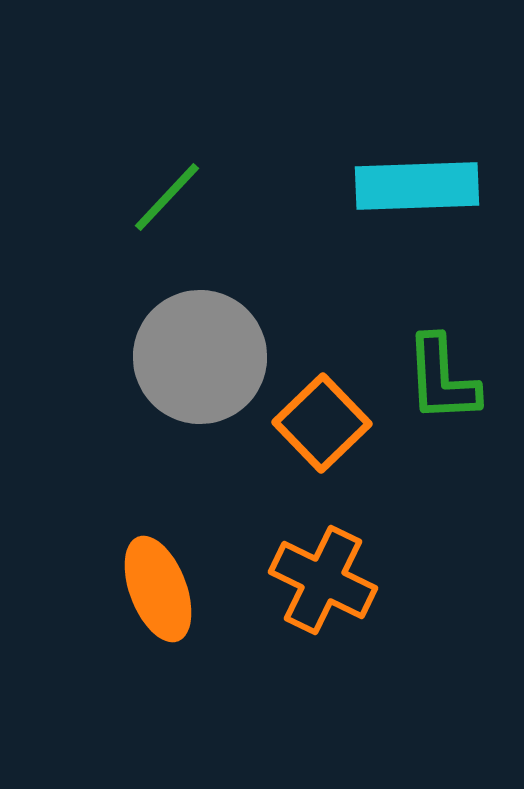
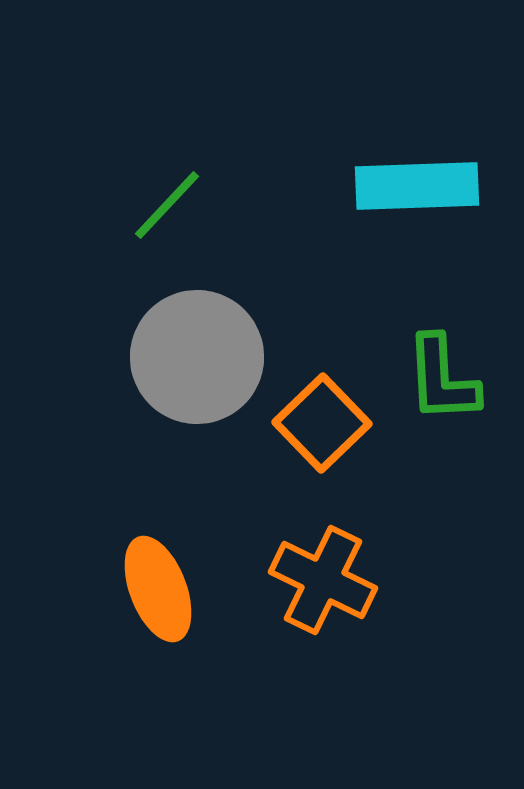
green line: moved 8 px down
gray circle: moved 3 px left
